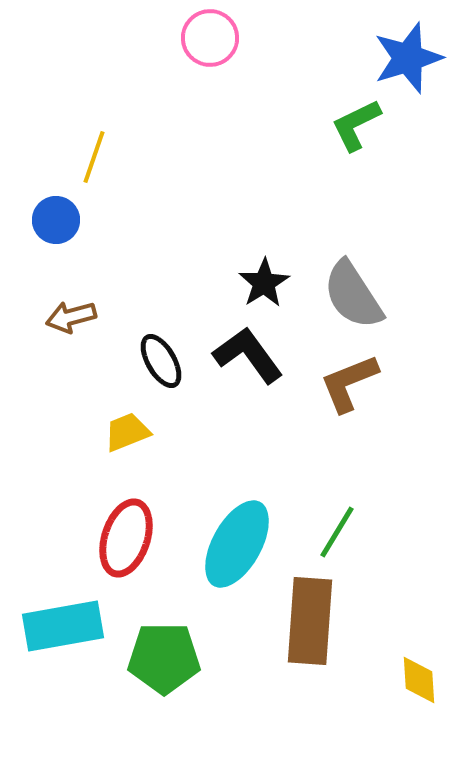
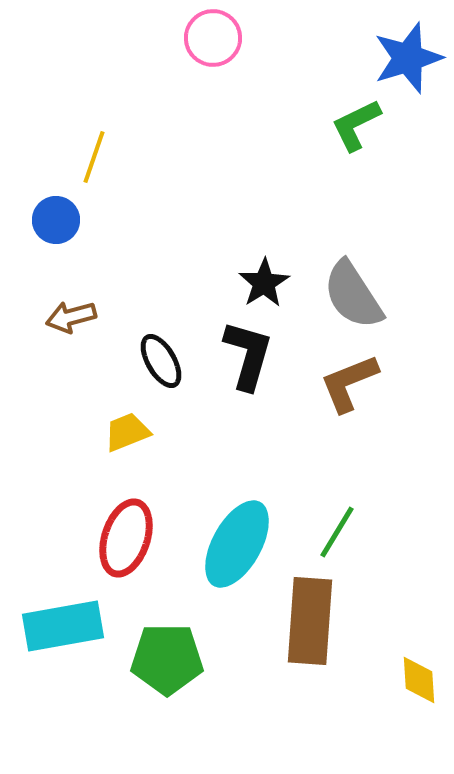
pink circle: moved 3 px right
black L-shape: rotated 52 degrees clockwise
green pentagon: moved 3 px right, 1 px down
